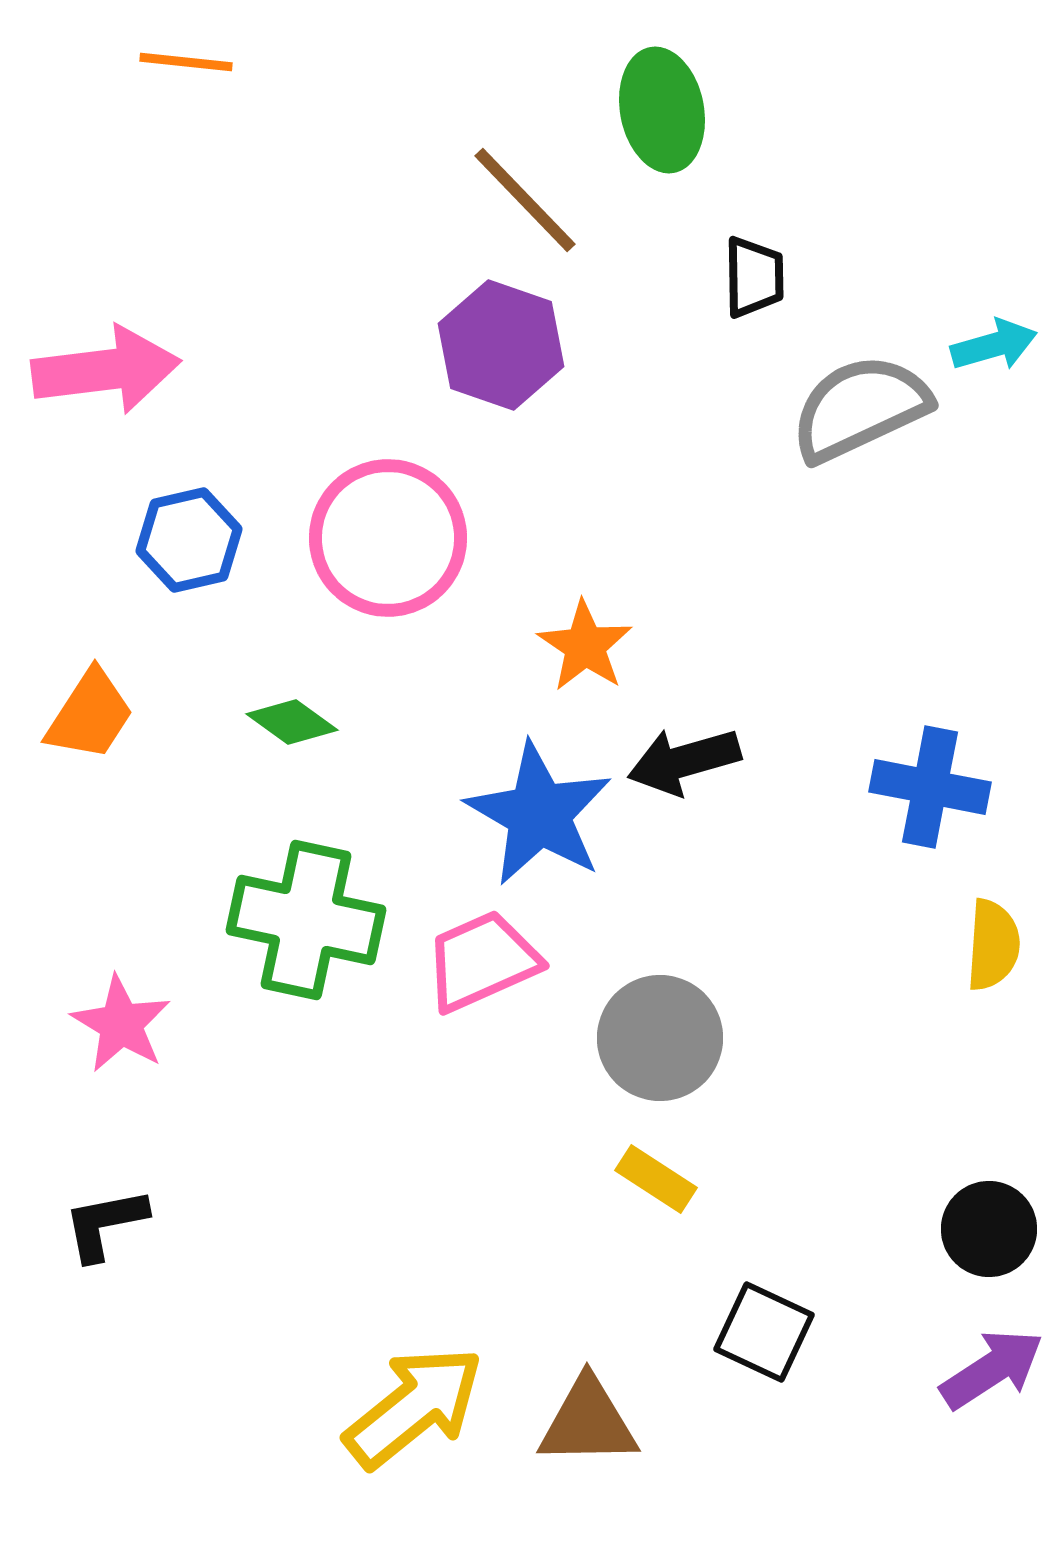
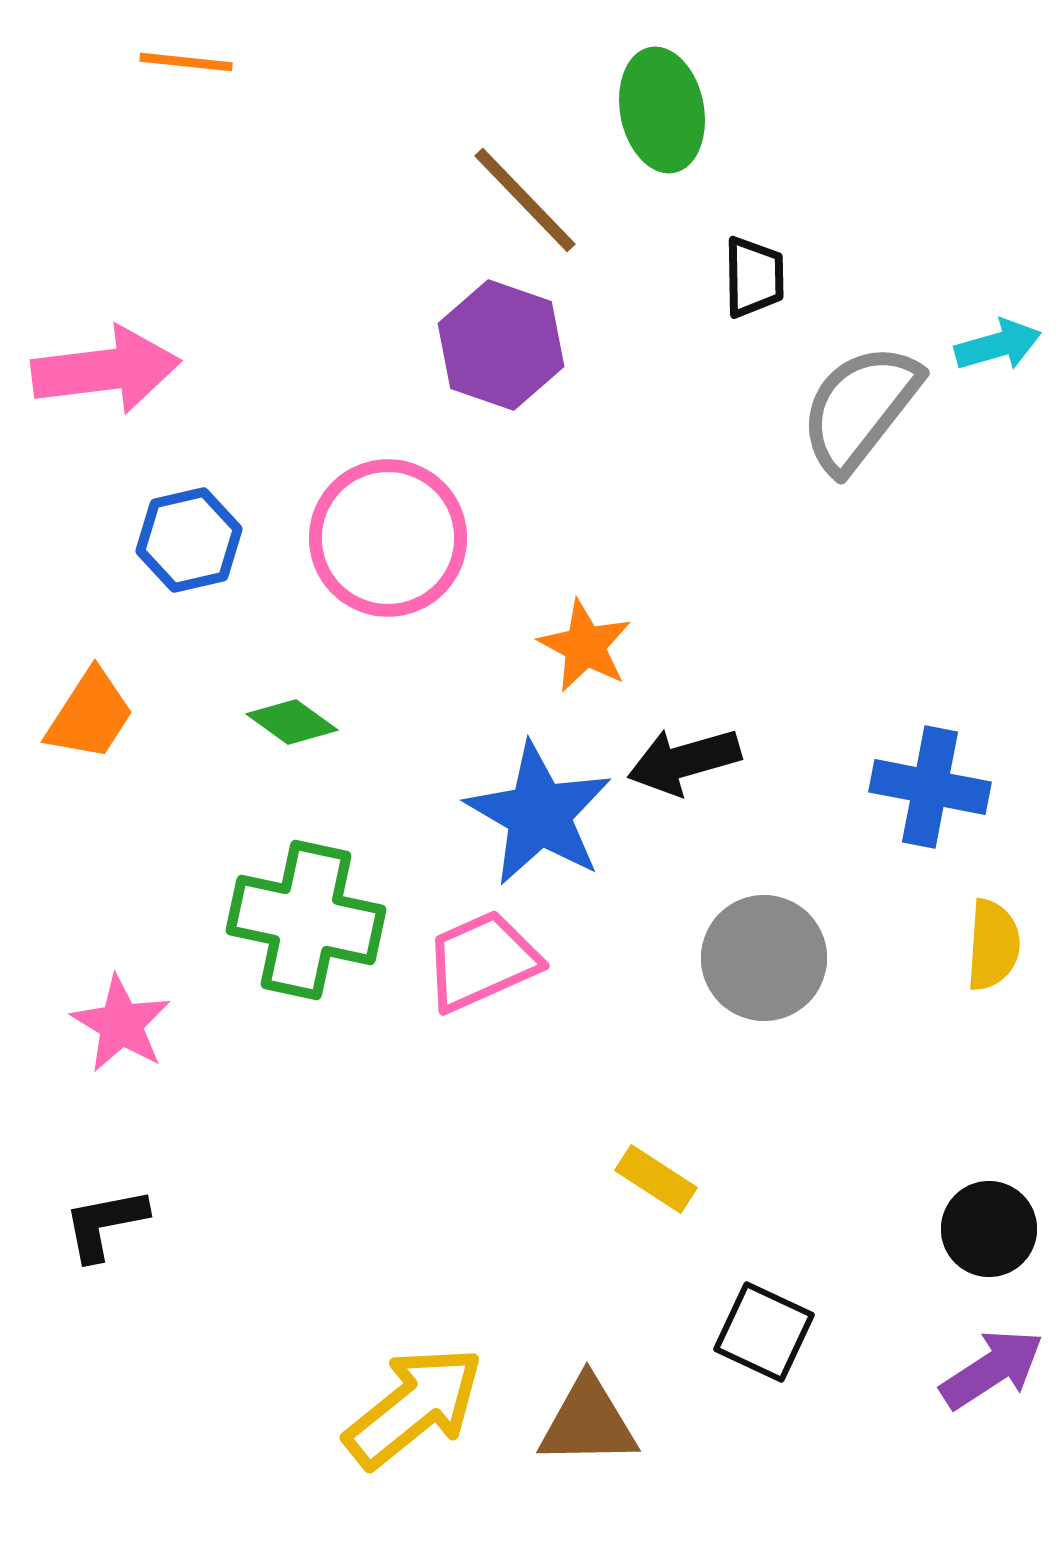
cyan arrow: moved 4 px right
gray semicircle: rotated 27 degrees counterclockwise
orange star: rotated 6 degrees counterclockwise
gray circle: moved 104 px right, 80 px up
